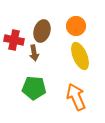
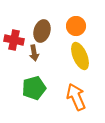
green pentagon: rotated 20 degrees counterclockwise
